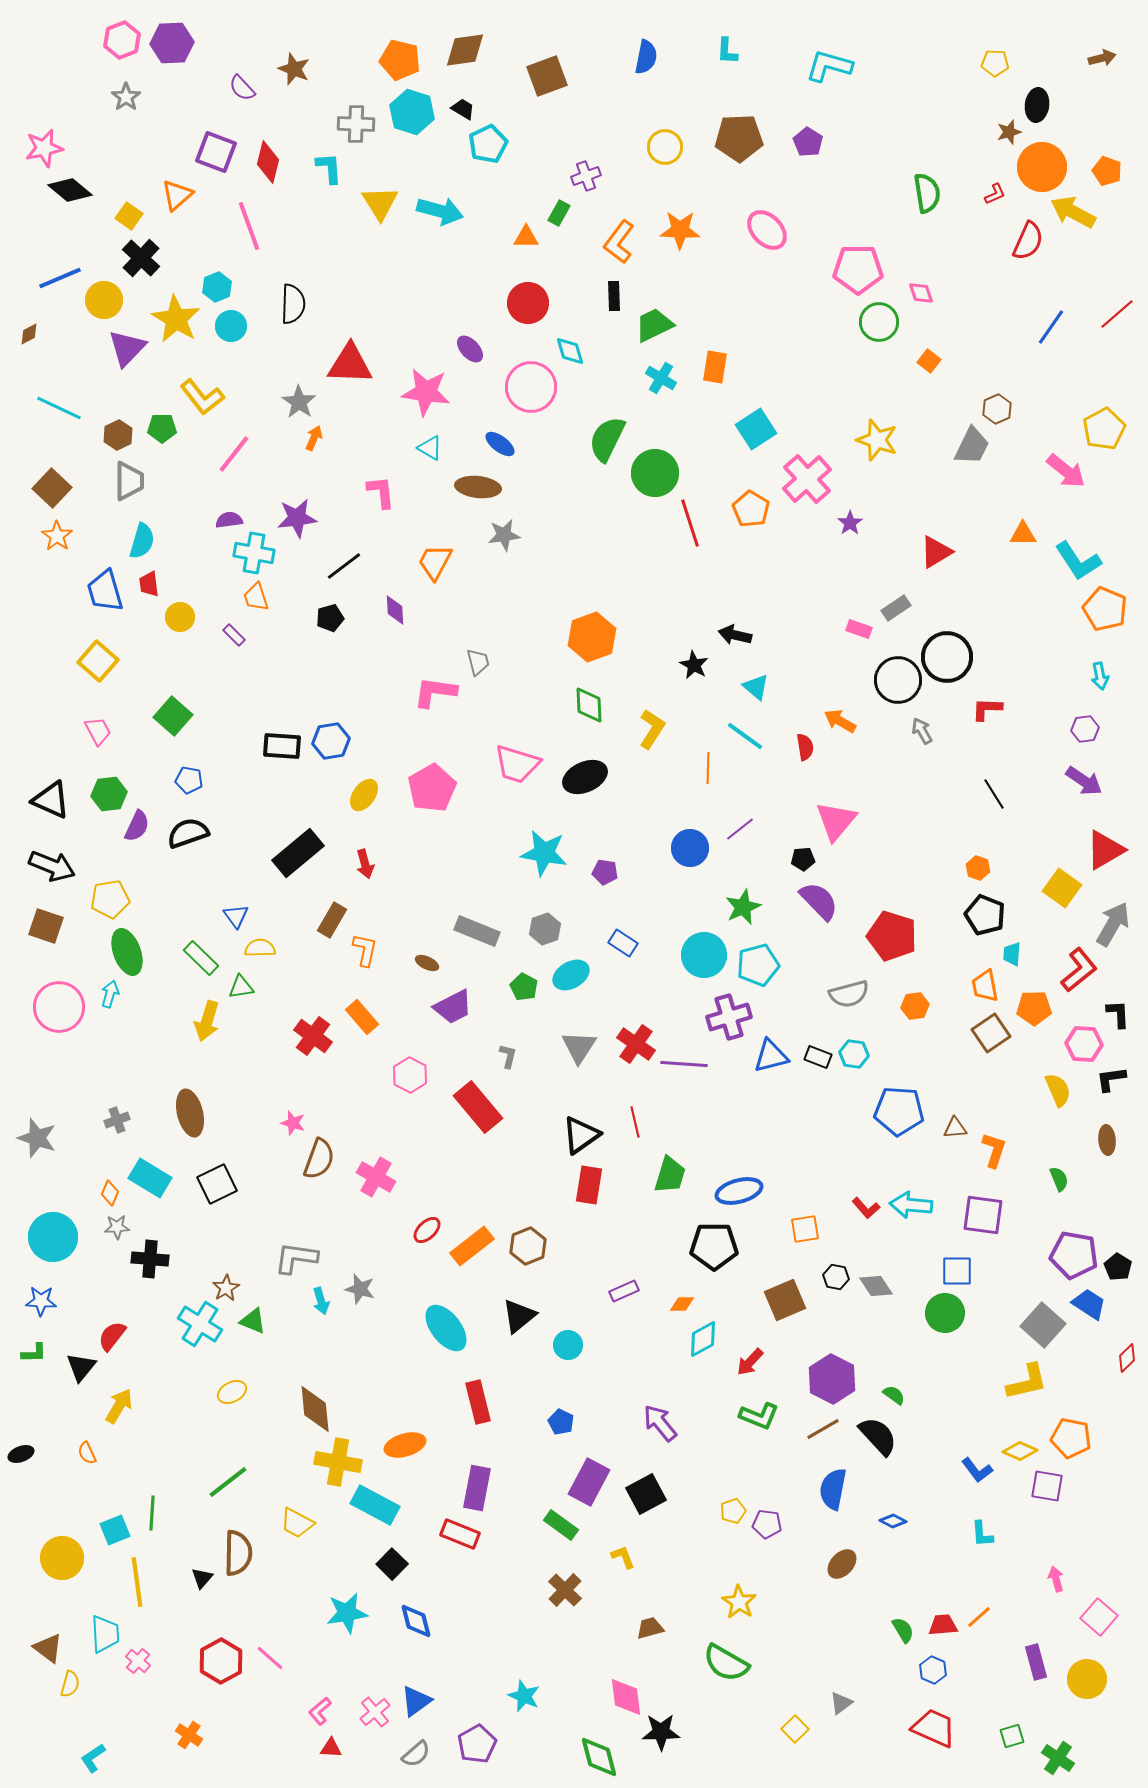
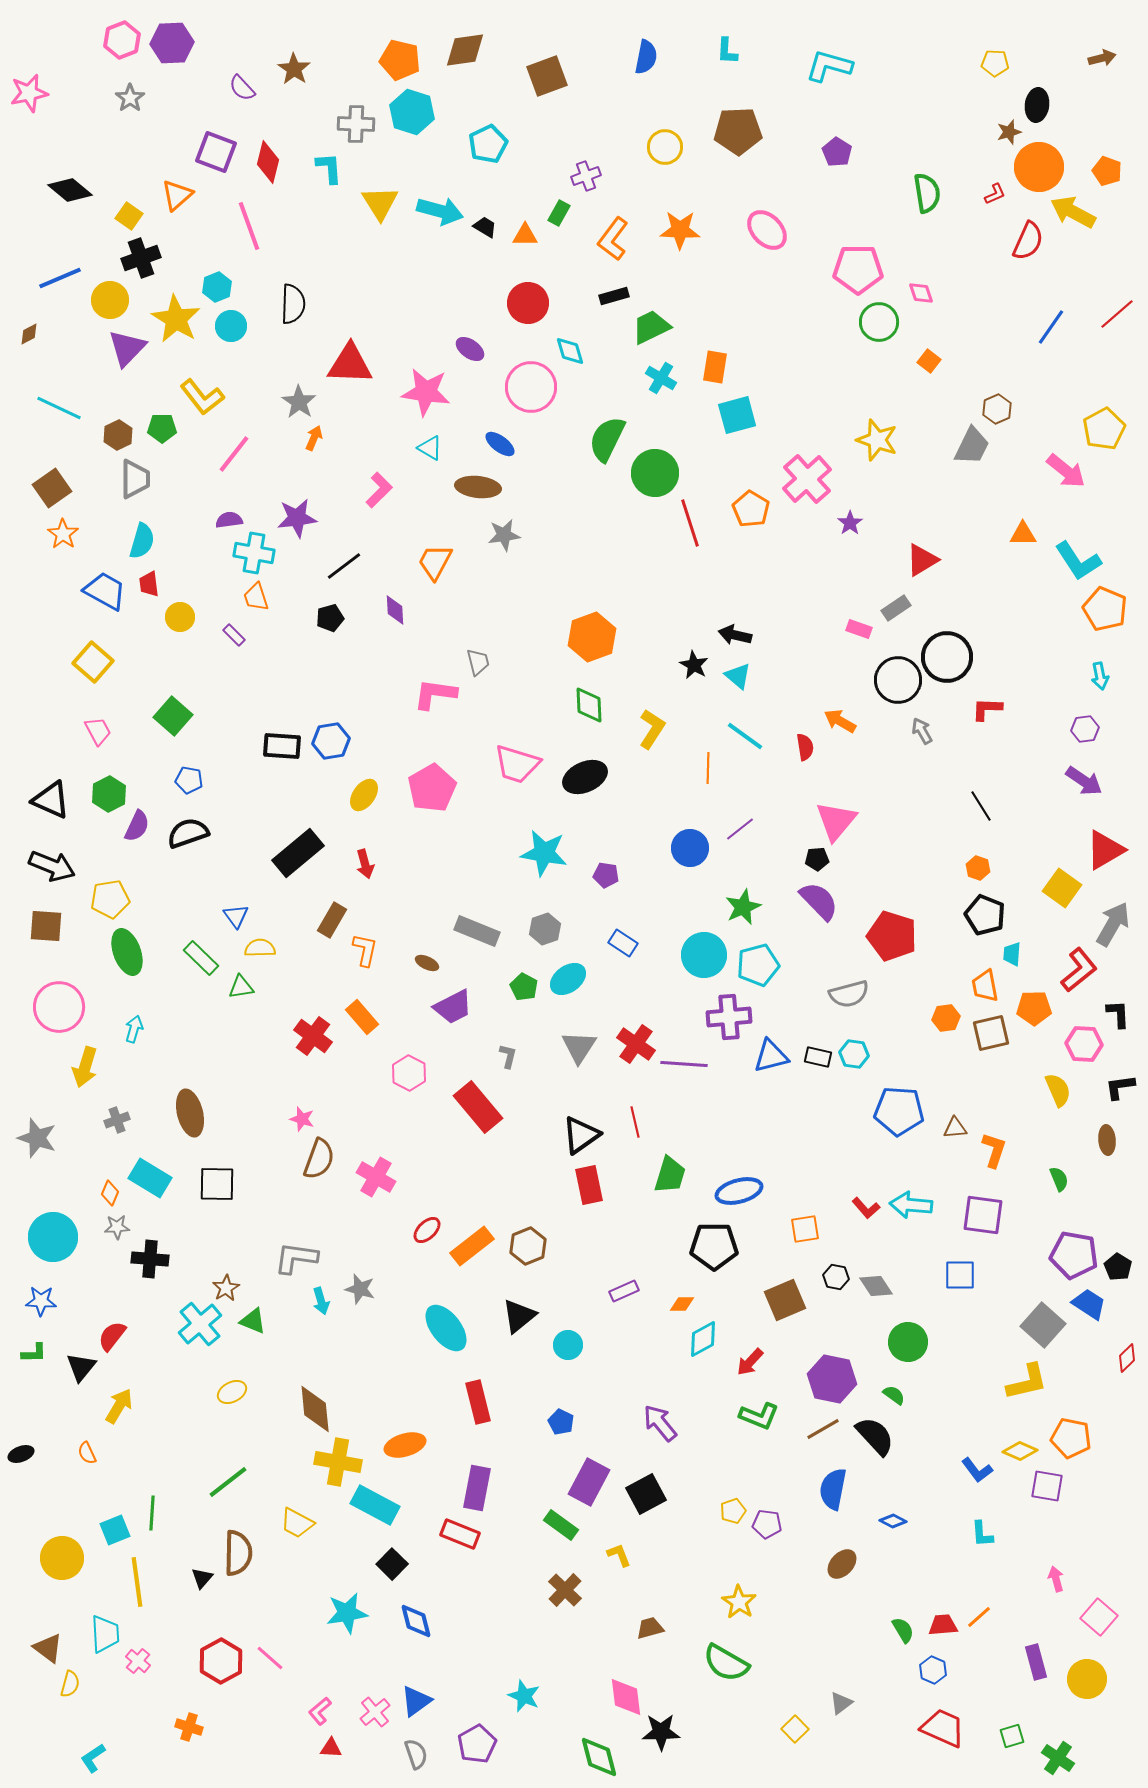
brown star at (294, 69): rotated 12 degrees clockwise
gray star at (126, 97): moved 4 px right, 1 px down
black trapezoid at (463, 109): moved 22 px right, 118 px down
brown pentagon at (739, 138): moved 1 px left, 7 px up
purple pentagon at (808, 142): moved 29 px right, 10 px down
pink star at (44, 148): moved 15 px left, 55 px up
orange circle at (1042, 167): moved 3 px left
orange triangle at (526, 237): moved 1 px left, 2 px up
orange L-shape at (619, 242): moved 6 px left, 3 px up
black cross at (141, 258): rotated 27 degrees clockwise
black rectangle at (614, 296): rotated 76 degrees clockwise
yellow circle at (104, 300): moved 6 px right
green trapezoid at (654, 325): moved 3 px left, 2 px down
purple ellipse at (470, 349): rotated 12 degrees counterclockwise
cyan square at (756, 429): moved 19 px left, 14 px up; rotated 18 degrees clockwise
gray trapezoid at (129, 481): moved 6 px right, 2 px up
brown square at (52, 488): rotated 12 degrees clockwise
pink L-shape at (381, 492): moved 2 px left, 2 px up; rotated 51 degrees clockwise
orange star at (57, 536): moved 6 px right, 2 px up
red triangle at (936, 552): moved 14 px left, 8 px down
blue trapezoid at (105, 591): rotated 135 degrees clockwise
yellow square at (98, 661): moved 5 px left, 1 px down
cyan triangle at (756, 687): moved 18 px left, 11 px up
pink L-shape at (435, 692): moved 2 px down
green hexagon at (109, 794): rotated 20 degrees counterclockwise
black line at (994, 794): moved 13 px left, 12 px down
black pentagon at (803, 859): moved 14 px right
purple pentagon at (605, 872): moved 1 px right, 3 px down
brown square at (46, 926): rotated 15 degrees counterclockwise
cyan ellipse at (571, 975): moved 3 px left, 4 px down; rotated 6 degrees counterclockwise
cyan arrow at (110, 994): moved 24 px right, 35 px down
orange hexagon at (915, 1006): moved 31 px right, 12 px down
purple cross at (729, 1017): rotated 12 degrees clockwise
yellow arrow at (207, 1021): moved 122 px left, 46 px down
brown square at (991, 1033): rotated 21 degrees clockwise
black rectangle at (818, 1057): rotated 8 degrees counterclockwise
pink hexagon at (410, 1075): moved 1 px left, 2 px up
black L-shape at (1111, 1079): moved 9 px right, 8 px down
pink star at (293, 1123): moved 9 px right, 4 px up
black square at (217, 1184): rotated 27 degrees clockwise
red rectangle at (589, 1185): rotated 21 degrees counterclockwise
blue square at (957, 1271): moved 3 px right, 4 px down
green circle at (945, 1313): moved 37 px left, 29 px down
cyan cross at (200, 1324): rotated 18 degrees clockwise
purple hexagon at (832, 1379): rotated 15 degrees counterclockwise
black semicircle at (878, 1436): moved 3 px left
yellow L-shape at (623, 1557): moved 4 px left, 2 px up
red trapezoid at (934, 1728): moved 9 px right
orange cross at (189, 1735): moved 8 px up; rotated 16 degrees counterclockwise
gray semicircle at (416, 1754): rotated 68 degrees counterclockwise
